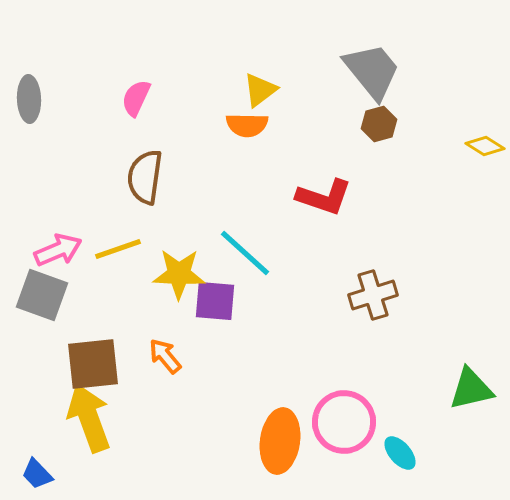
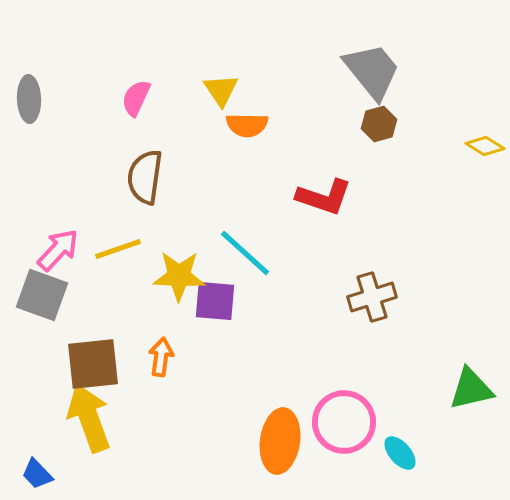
yellow triangle: moved 39 px left; rotated 27 degrees counterclockwise
pink arrow: rotated 24 degrees counterclockwise
yellow star: moved 2 px down
brown cross: moved 1 px left, 2 px down
orange arrow: moved 4 px left, 1 px down; rotated 48 degrees clockwise
